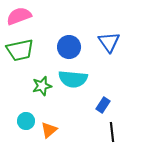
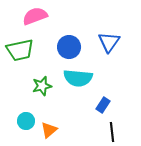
pink semicircle: moved 16 px right
blue triangle: rotated 10 degrees clockwise
cyan semicircle: moved 5 px right, 1 px up
